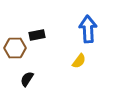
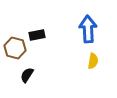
brown hexagon: rotated 15 degrees clockwise
yellow semicircle: moved 14 px right; rotated 28 degrees counterclockwise
black semicircle: moved 4 px up
